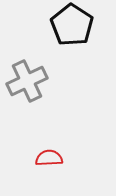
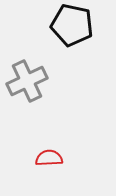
black pentagon: rotated 21 degrees counterclockwise
